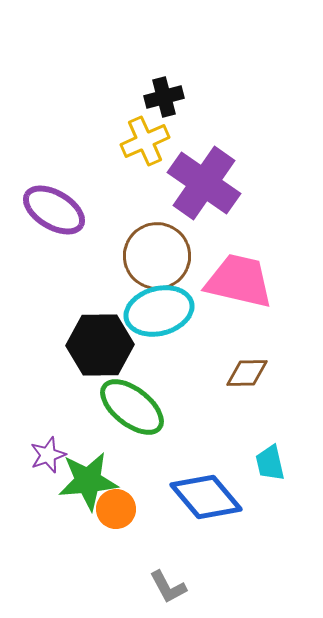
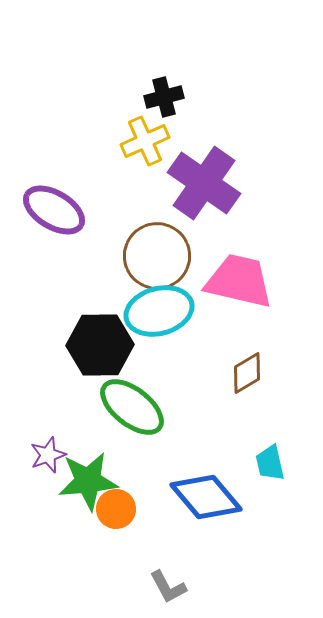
brown diamond: rotated 30 degrees counterclockwise
